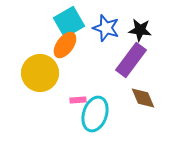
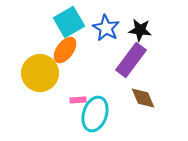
blue star: rotated 12 degrees clockwise
orange ellipse: moved 5 px down
